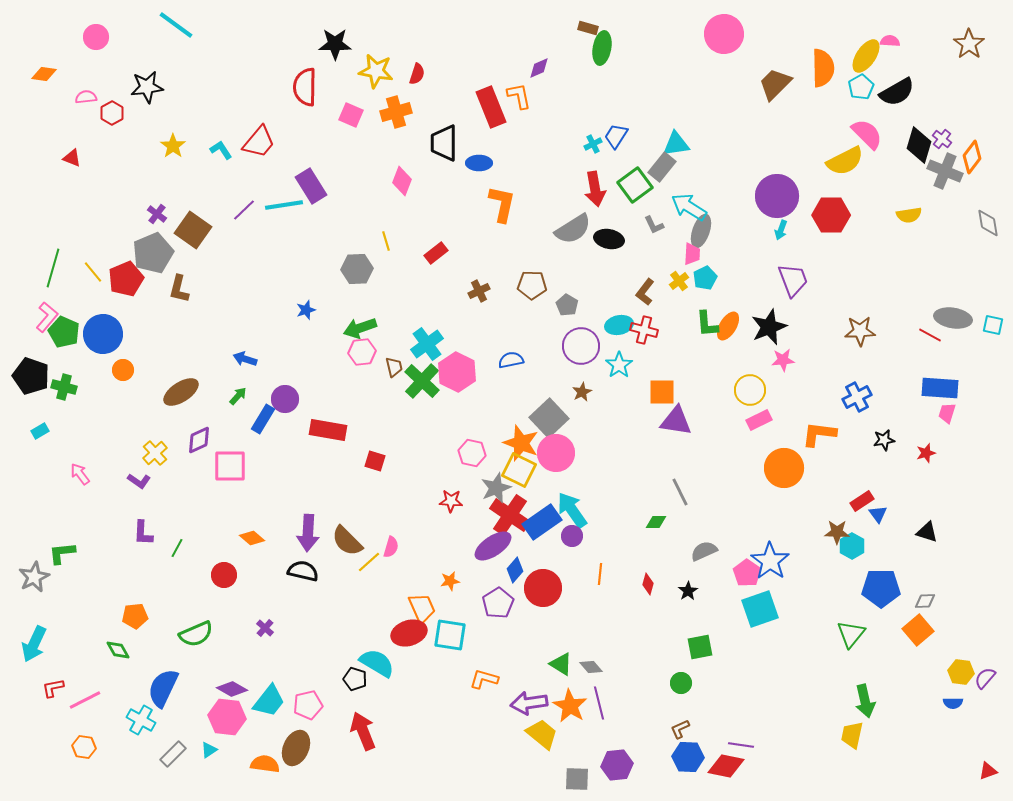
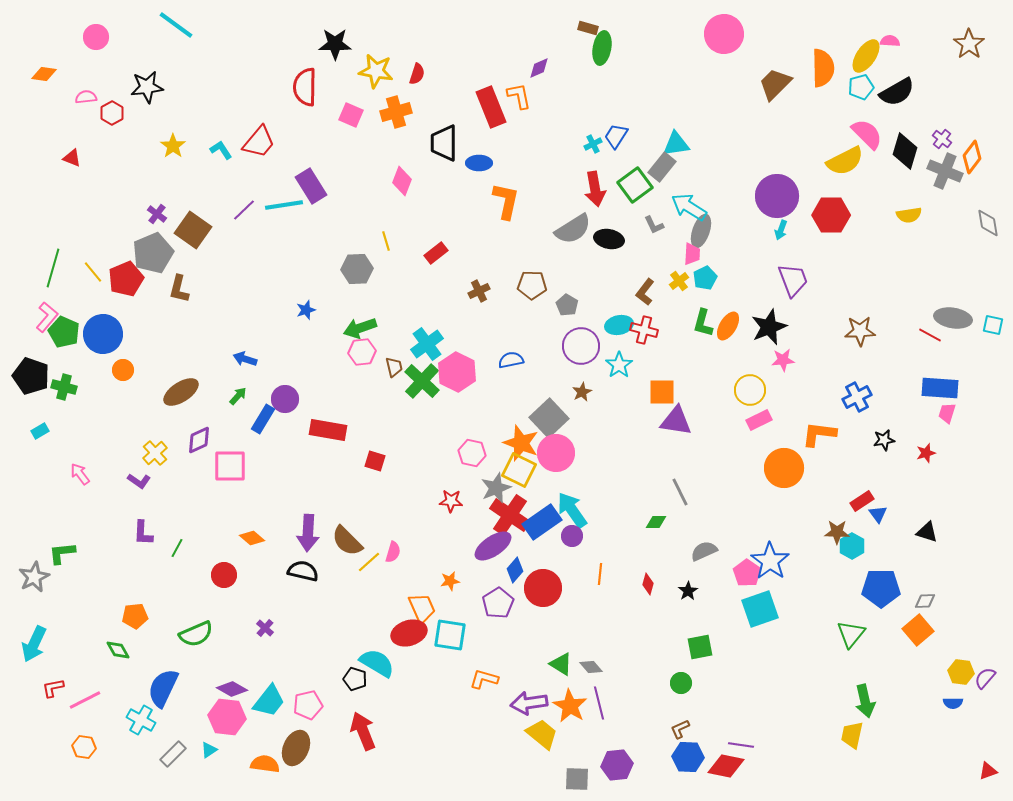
cyan pentagon at (861, 87): rotated 15 degrees clockwise
black diamond at (919, 145): moved 14 px left, 6 px down
orange L-shape at (502, 204): moved 4 px right, 3 px up
green L-shape at (707, 324): moved 4 px left, 1 px up; rotated 20 degrees clockwise
pink semicircle at (391, 547): moved 2 px right, 5 px down
